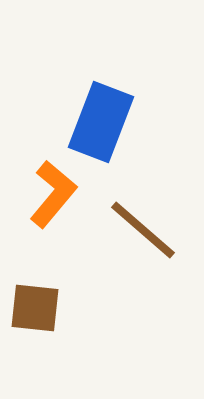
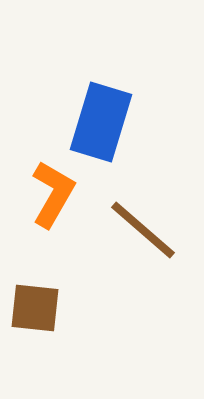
blue rectangle: rotated 4 degrees counterclockwise
orange L-shape: rotated 10 degrees counterclockwise
